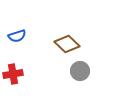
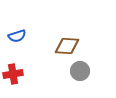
brown diamond: moved 2 px down; rotated 40 degrees counterclockwise
